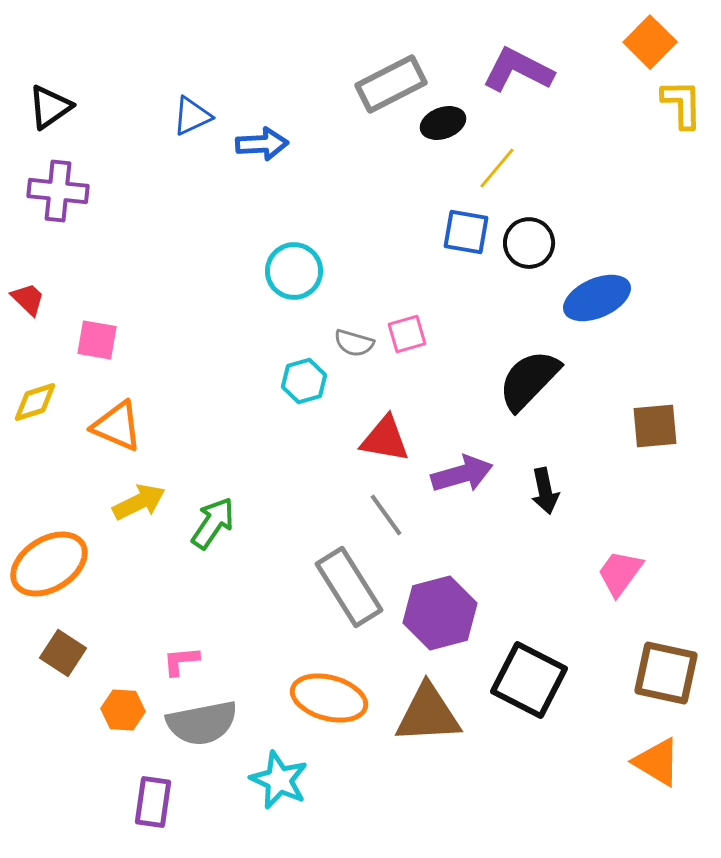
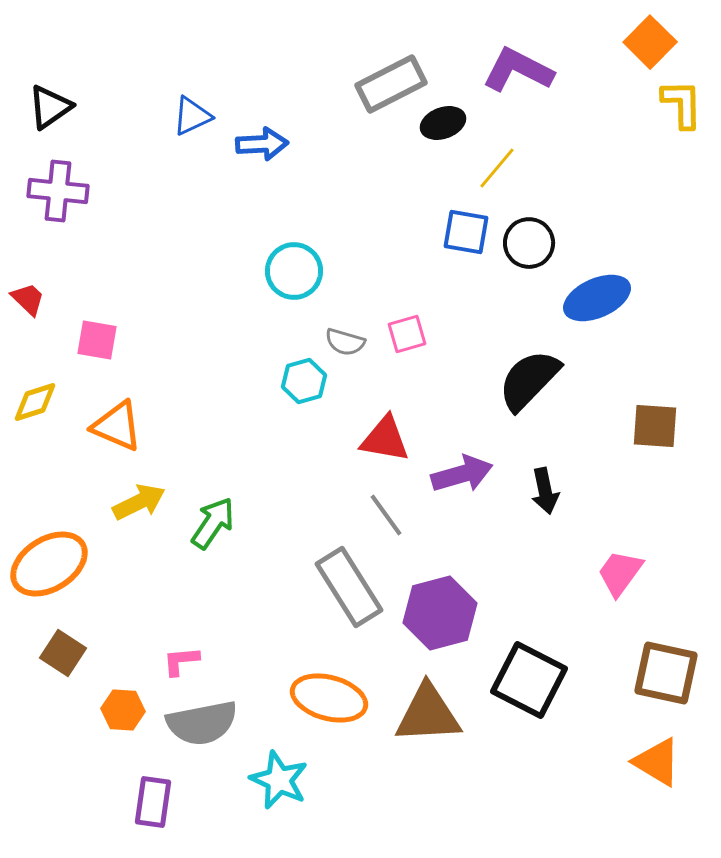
gray semicircle at (354, 343): moved 9 px left, 1 px up
brown square at (655, 426): rotated 9 degrees clockwise
